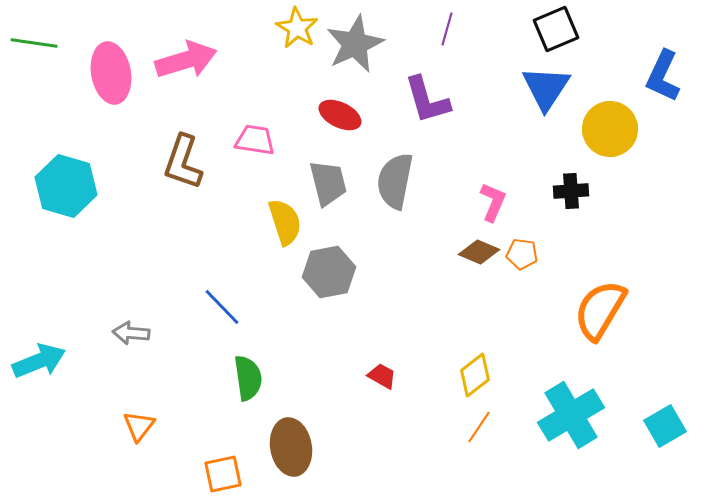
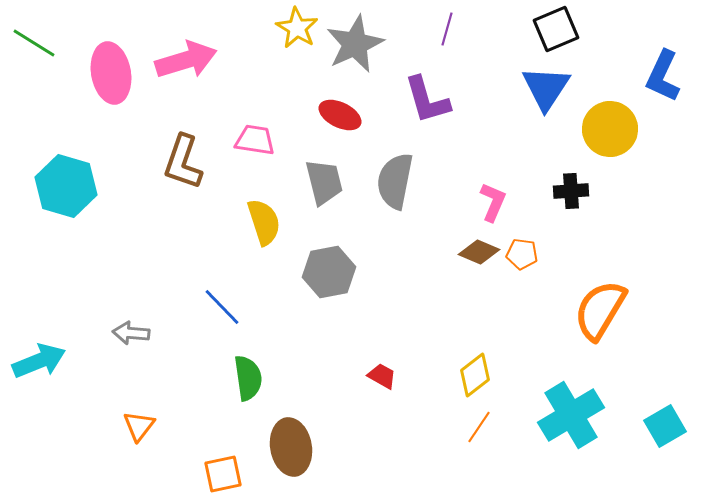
green line: rotated 24 degrees clockwise
gray trapezoid: moved 4 px left, 1 px up
yellow semicircle: moved 21 px left
